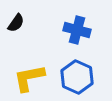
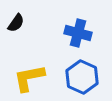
blue cross: moved 1 px right, 3 px down
blue hexagon: moved 5 px right
